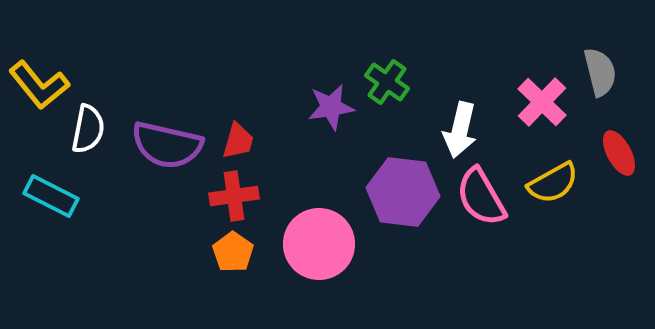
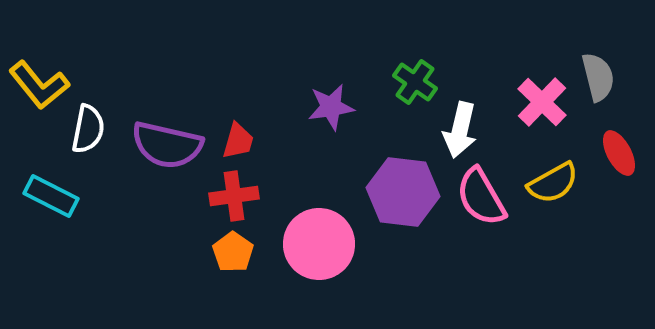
gray semicircle: moved 2 px left, 5 px down
green cross: moved 28 px right
